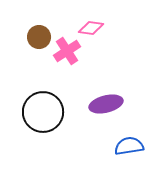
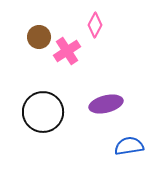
pink diamond: moved 4 px right, 3 px up; rotated 70 degrees counterclockwise
